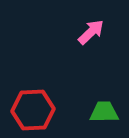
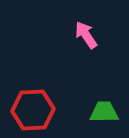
pink arrow: moved 5 px left, 3 px down; rotated 80 degrees counterclockwise
